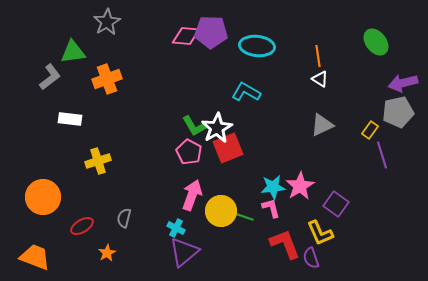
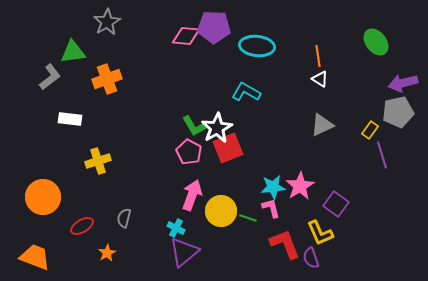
purple pentagon: moved 3 px right, 5 px up
green line: moved 3 px right, 1 px down
